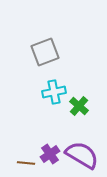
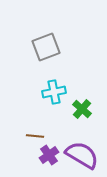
gray square: moved 1 px right, 5 px up
green cross: moved 3 px right, 3 px down
purple cross: moved 1 px left, 1 px down
brown line: moved 9 px right, 27 px up
